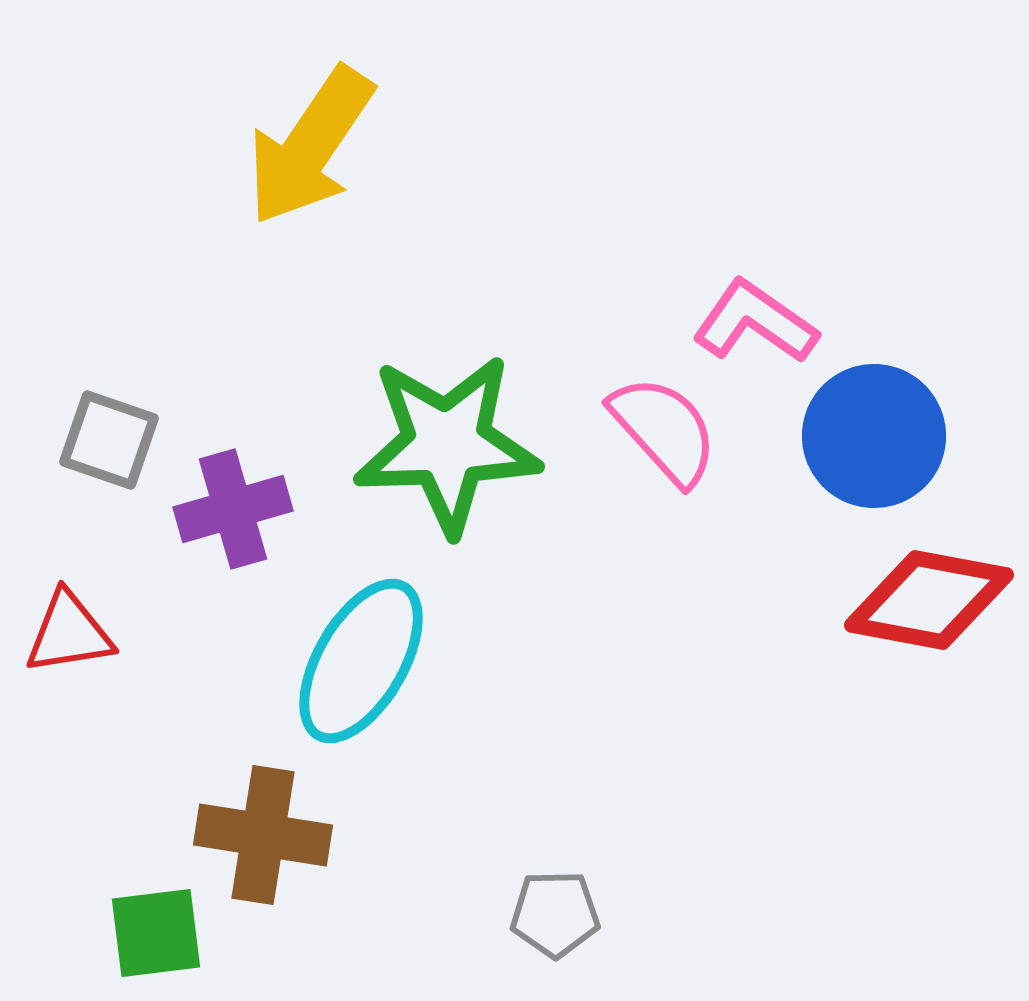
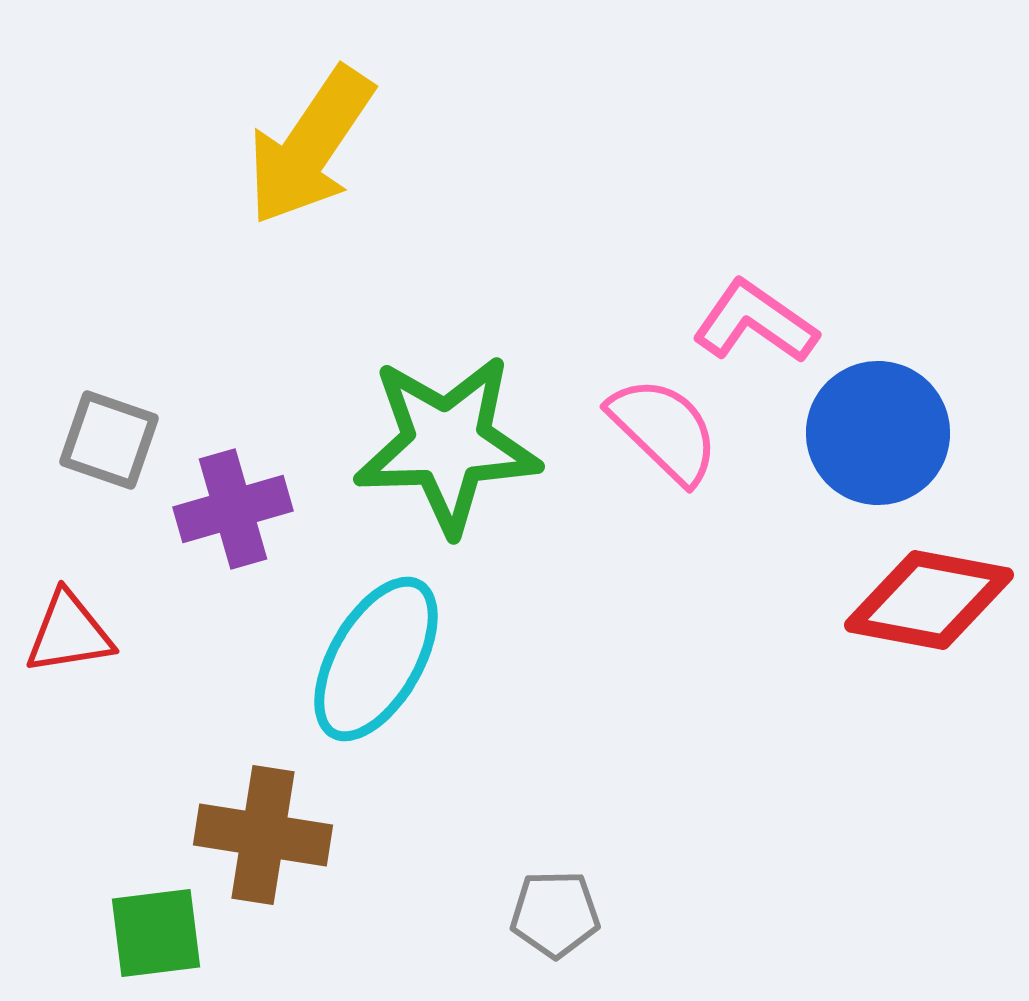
pink semicircle: rotated 4 degrees counterclockwise
blue circle: moved 4 px right, 3 px up
cyan ellipse: moved 15 px right, 2 px up
